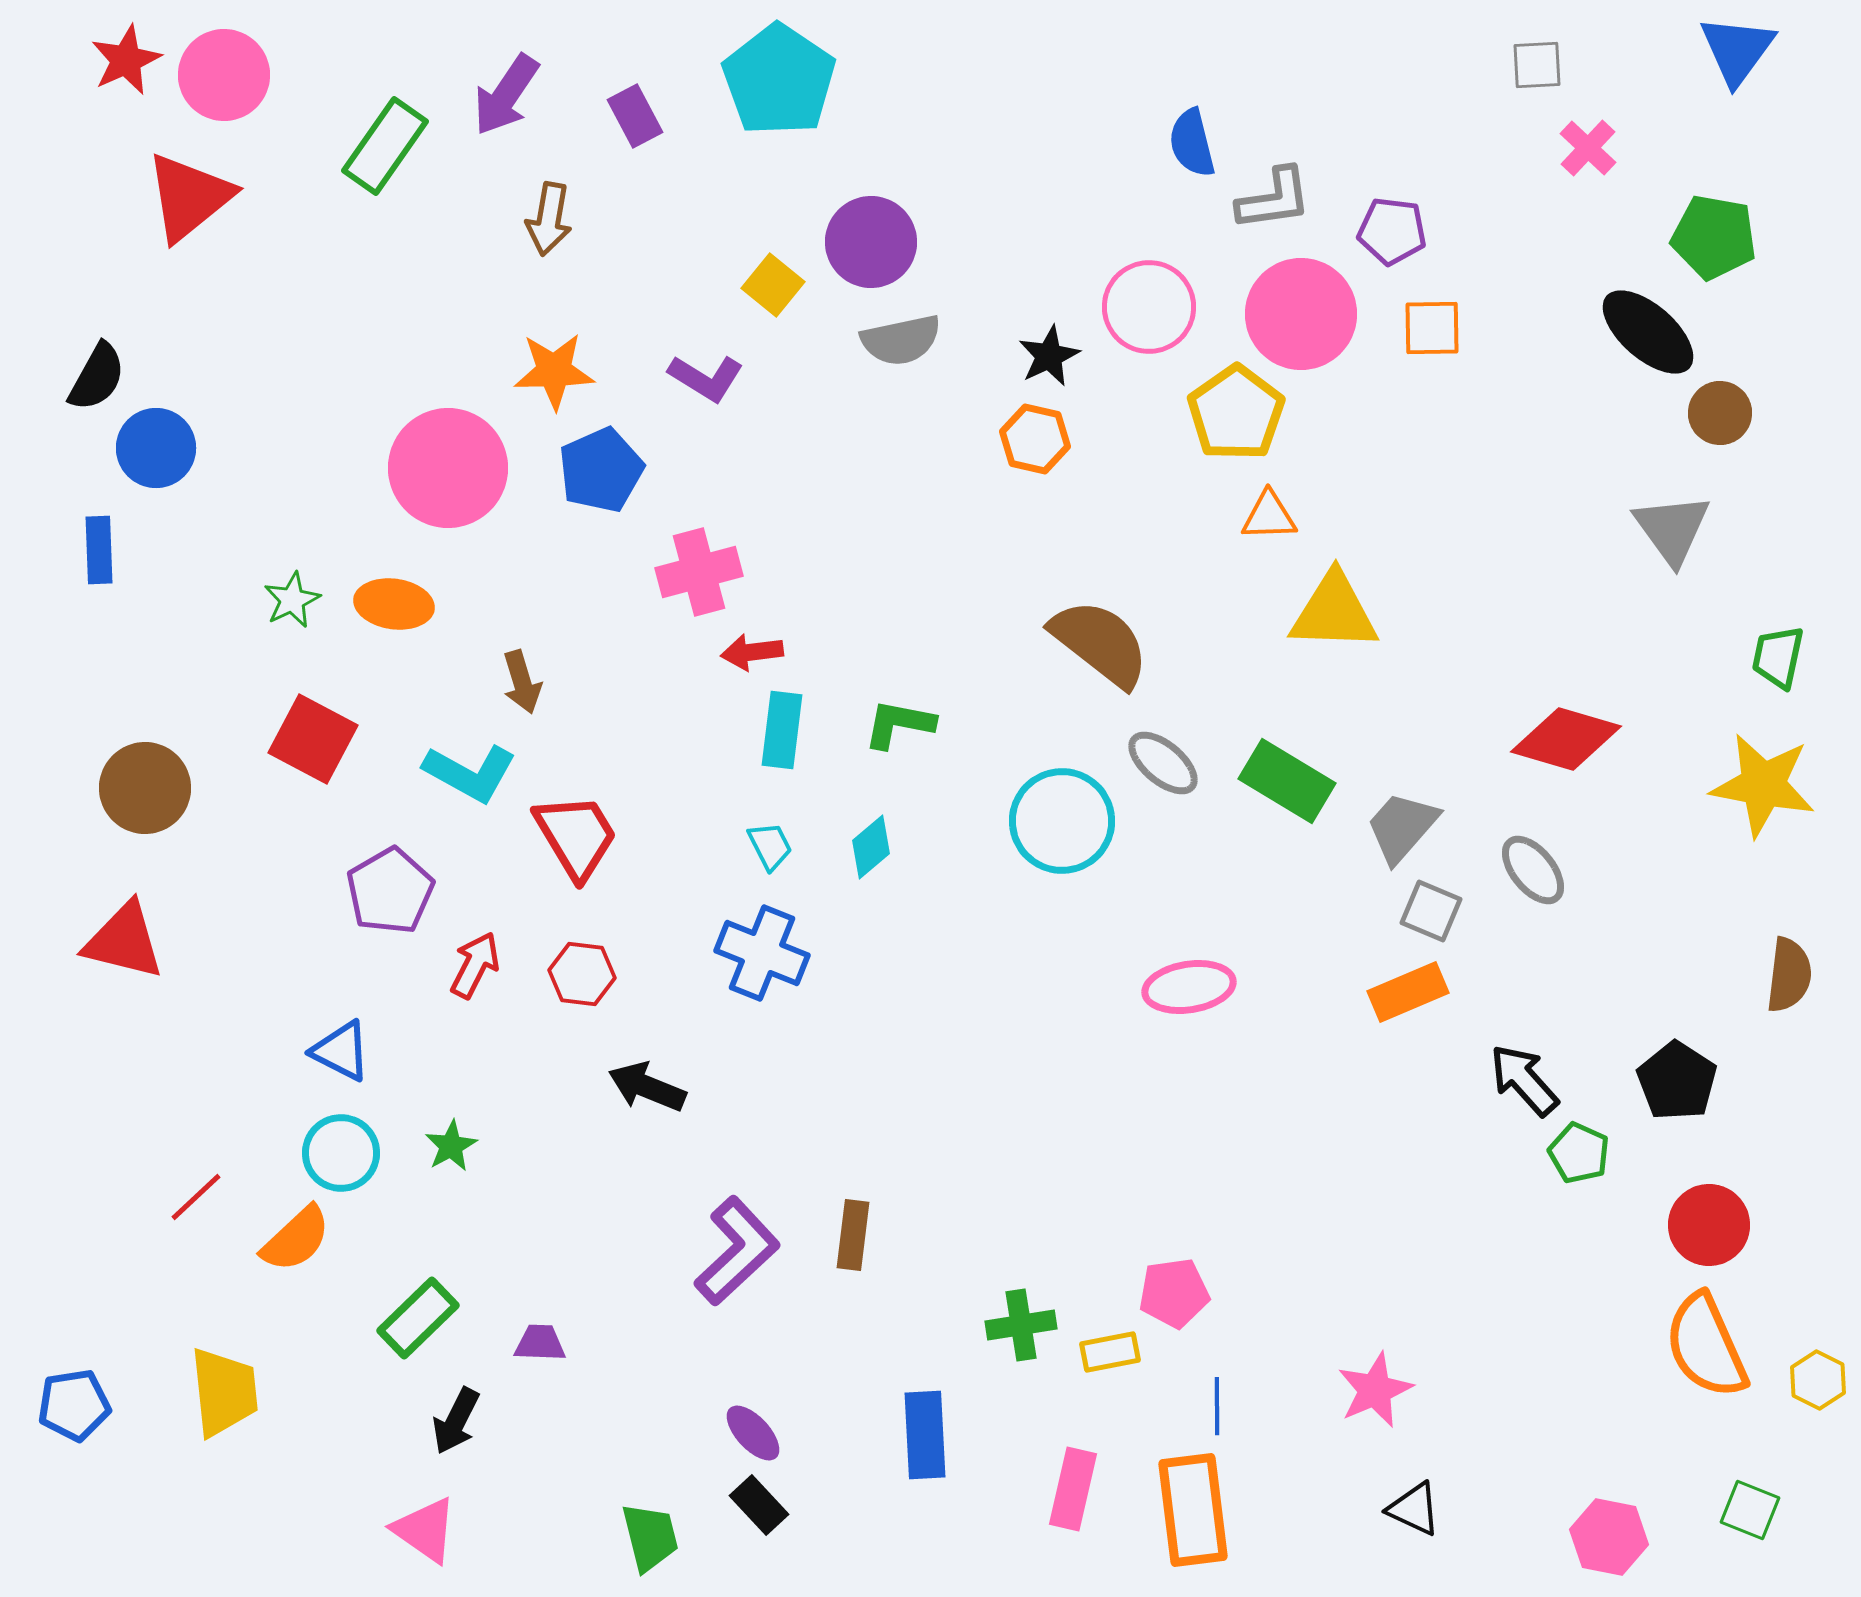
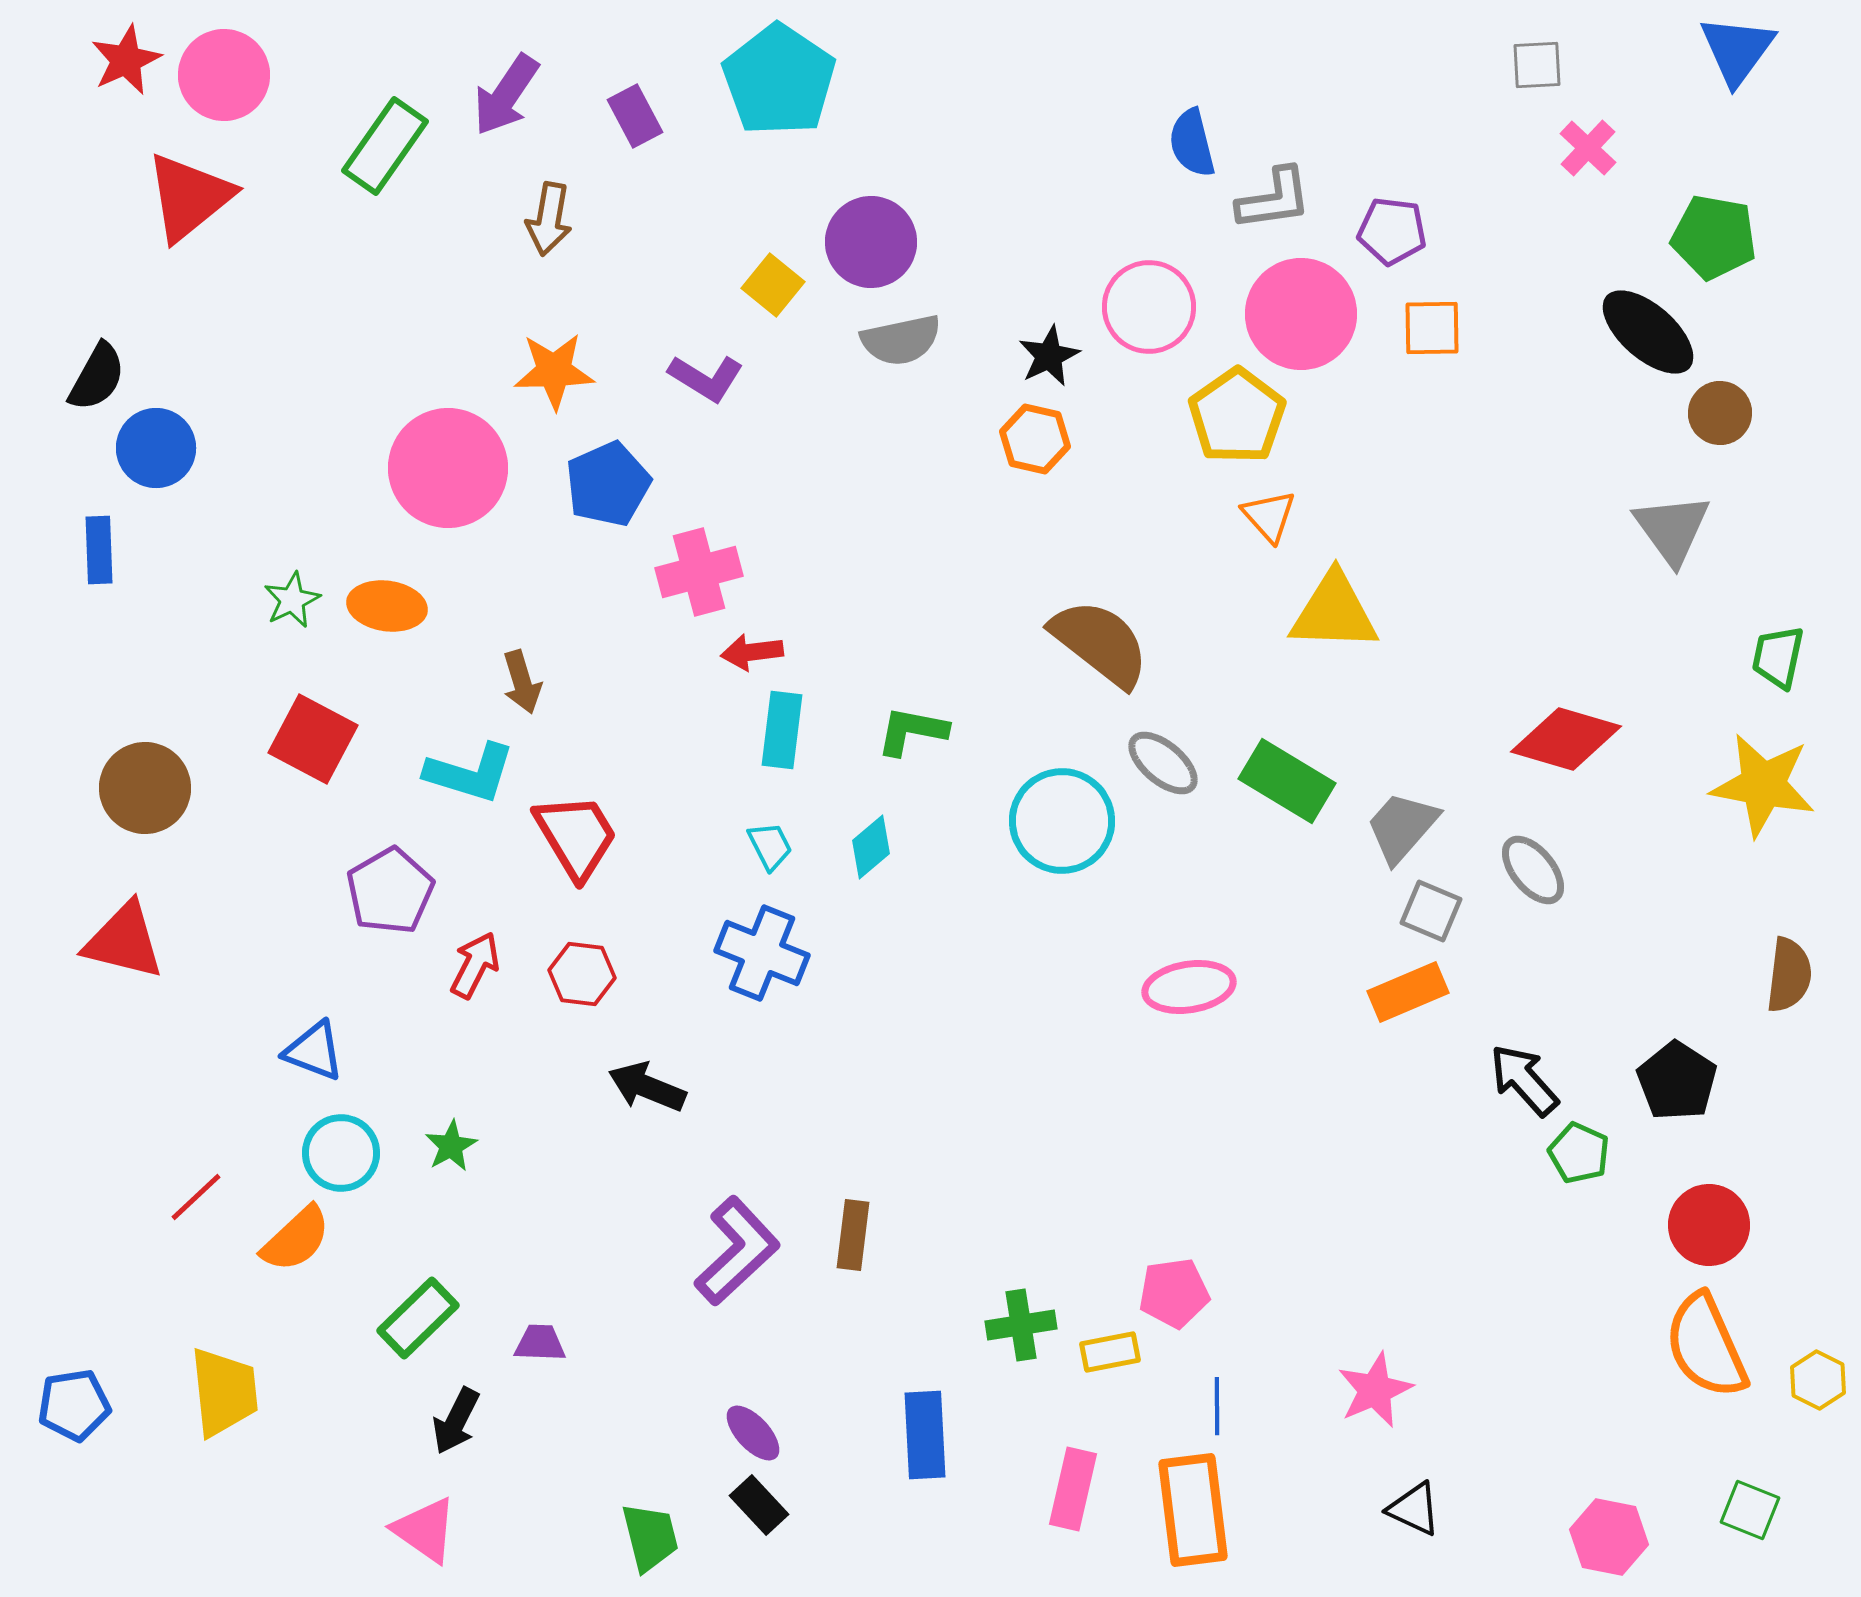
yellow pentagon at (1236, 413): moved 1 px right, 3 px down
blue pentagon at (601, 470): moved 7 px right, 14 px down
orange triangle at (1269, 516): rotated 50 degrees clockwise
orange ellipse at (394, 604): moved 7 px left, 2 px down
green L-shape at (899, 724): moved 13 px right, 7 px down
cyan L-shape at (470, 773): rotated 12 degrees counterclockwise
blue triangle at (341, 1051): moved 27 px left; rotated 6 degrees counterclockwise
